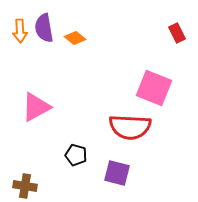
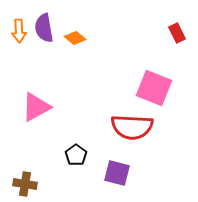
orange arrow: moved 1 px left
red semicircle: moved 2 px right
black pentagon: rotated 20 degrees clockwise
brown cross: moved 2 px up
